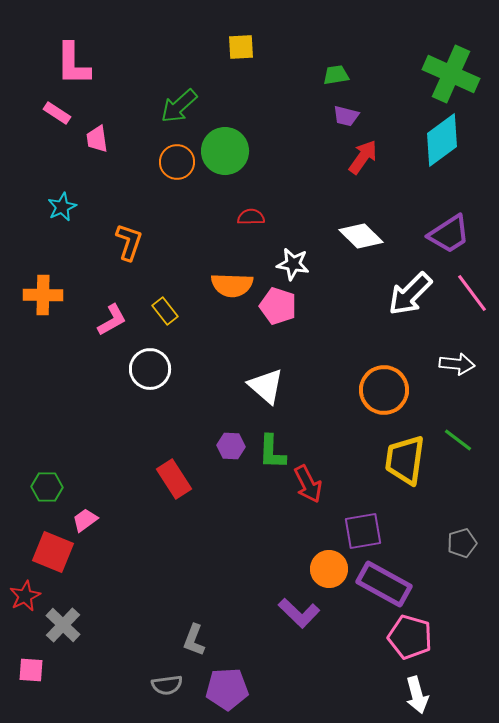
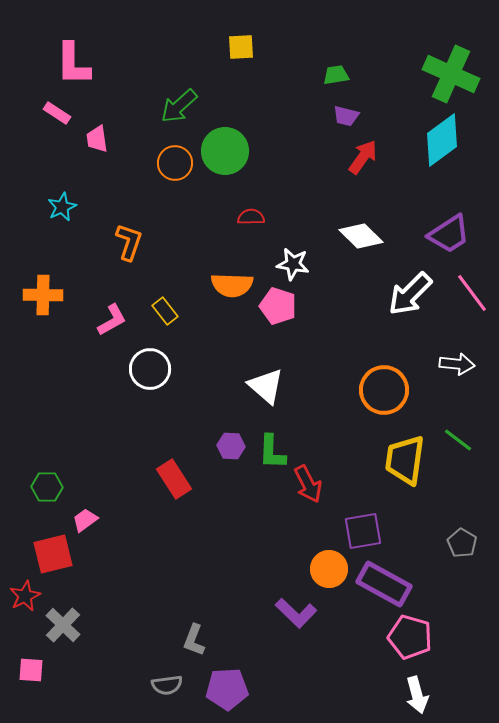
orange circle at (177, 162): moved 2 px left, 1 px down
gray pentagon at (462, 543): rotated 24 degrees counterclockwise
red square at (53, 552): moved 2 px down; rotated 36 degrees counterclockwise
purple L-shape at (299, 613): moved 3 px left
